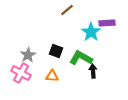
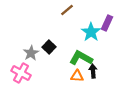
purple rectangle: rotated 63 degrees counterclockwise
black square: moved 7 px left, 4 px up; rotated 24 degrees clockwise
gray star: moved 3 px right, 2 px up
orange triangle: moved 25 px right
